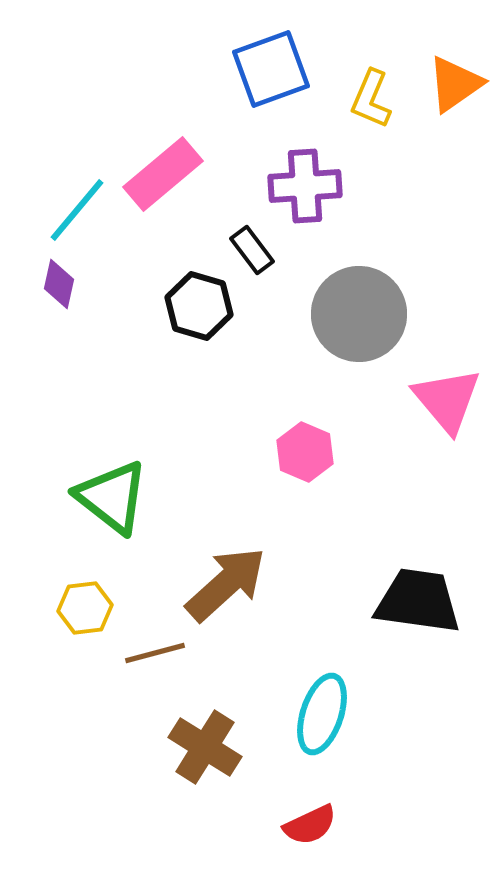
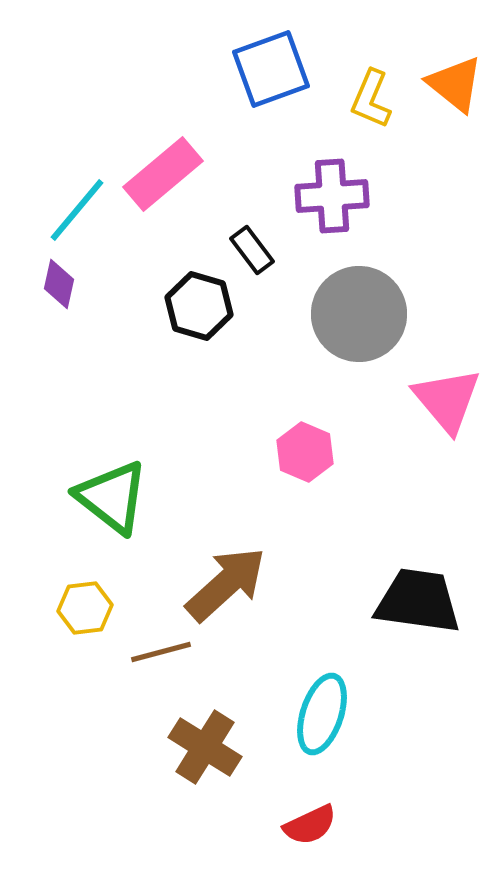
orange triangle: rotated 46 degrees counterclockwise
purple cross: moved 27 px right, 10 px down
brown line: moved 6 px right, 1 px up
